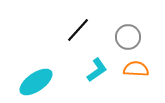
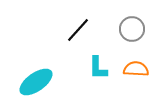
gray circle: moved 4 px right, 8 px up
cyan L-shape: moved 1 px right, 2 px up; rotated 125 degrees clockwise
